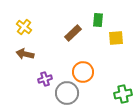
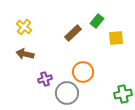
green rectangle: moved 1 px left, 1 px down; rotated 32 degrees clockwise
